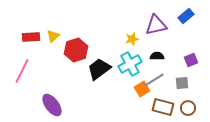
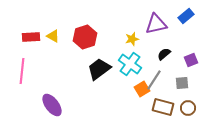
purple triangle: moved 1 px up
yellow triangle: rotated 48 degrees counterclockwise
red hexagon: moved 9 px right, 13 px up
black semicircle: moved 7 px right, 2 px up; rotated 40 degrees counterclockwise
cyan cross: rotated 25 degrees counterclockwise
pink line: rotated 20 degrees counterclockwise
gray line: rotated 25 degrees counterclockwise
